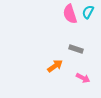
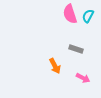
cyan semicircle: moved 4 px down
orange arrow: rotated 98 degrees clockwise
